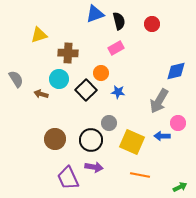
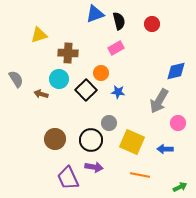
blue arrow: moved 3 px right, 13 px down
